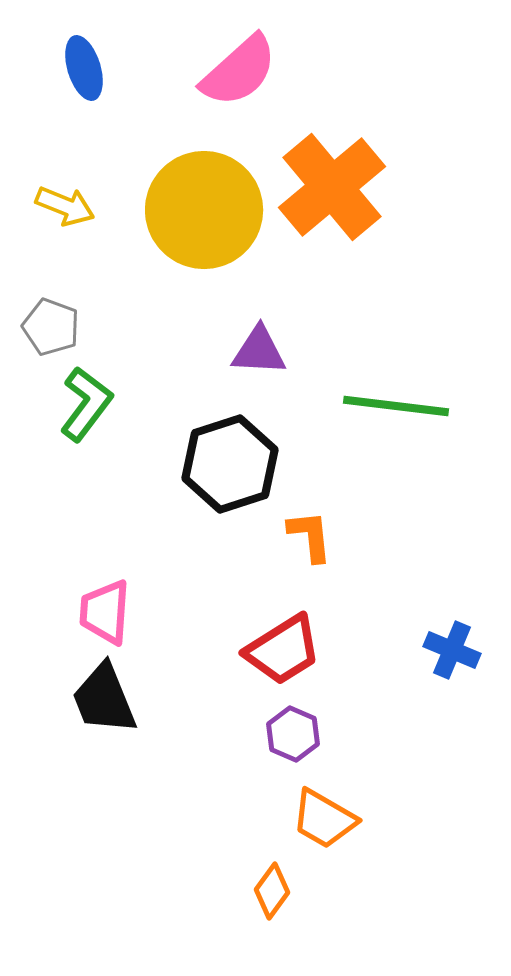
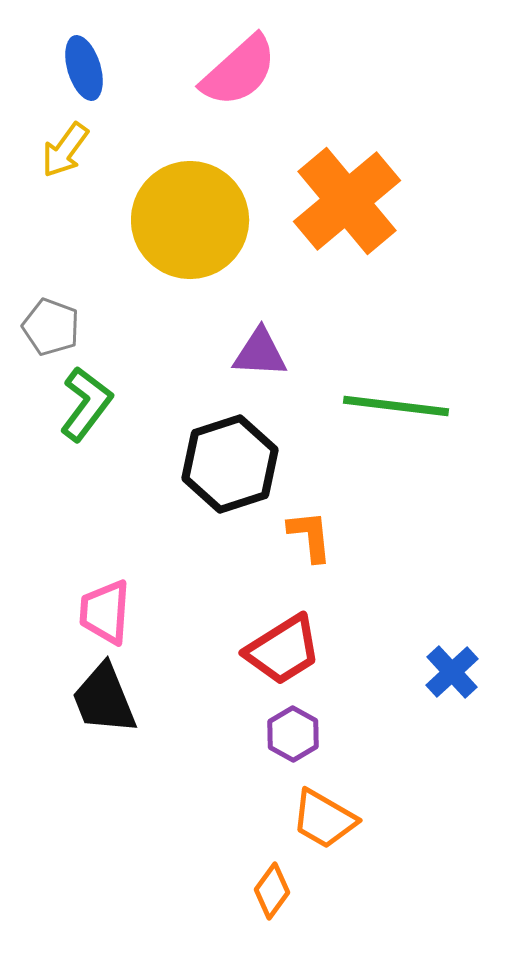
orange cross: moved 15 px right, 14 px down
yellow arrow: moved 56 px up; rotated 104 degrees clockwise
yellow circle: moved 14 px left, 10 px down
purple triangle: moved 1 px right, 2 px down
blue cross: moved 22 px down; rotated 24 degrees clockwise
purple hexagon: rotated 6 degrees clockwise
